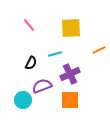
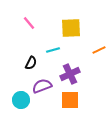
pink line: moved 2 px up
cyan line: moved 2 px left, 4 px up
cyan circle: moved 2 px left
